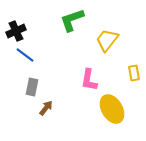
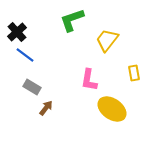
black cross: moved 1 px right, 1 px down; rotated 18 degrees counterclockwise
gray rectangle: rotated 72 degrees counterclockwise
yellow ellipse: rotated 24 degrees counterclockwise
